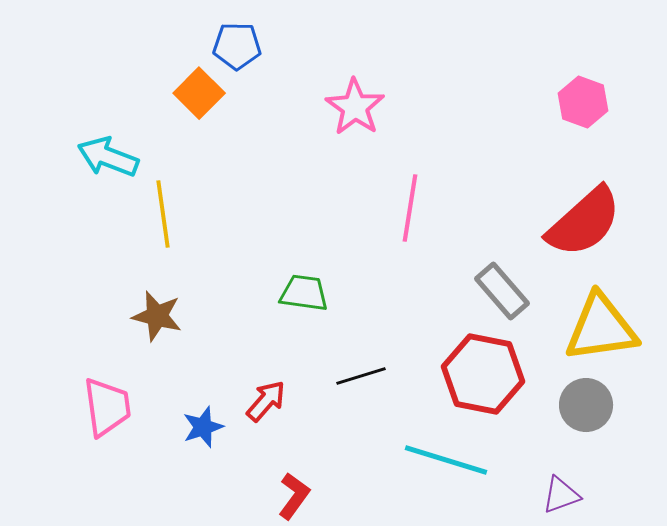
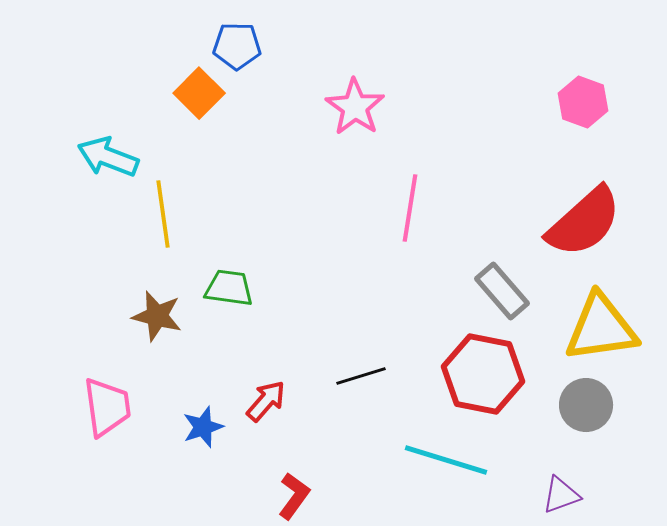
green trapezoid: moved 75 px left, 5 px up
